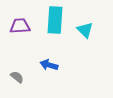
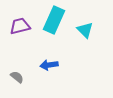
cyan rectangle: moved 1 px left; rotated 20 degrees clockwise
purple trapezoid: rotated 10 degrees counterclockwise
blue arrow: rotated 24 degrees counterclockwise
